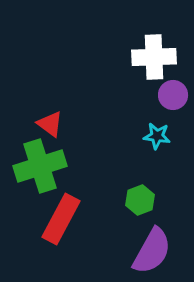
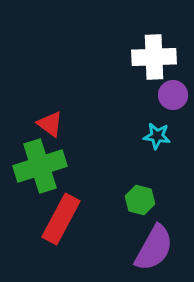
green hexagon: rotated 24 degrees counterclockwise
purple semicircle: moved 2 px right, 3 px up
